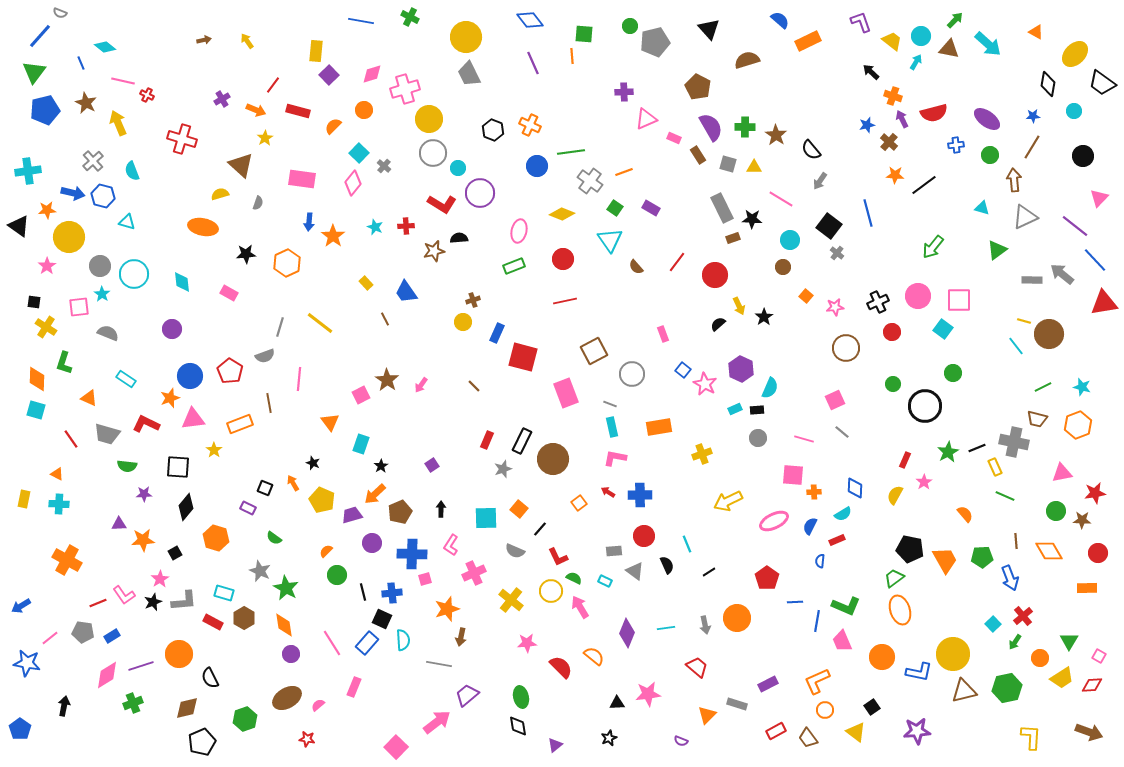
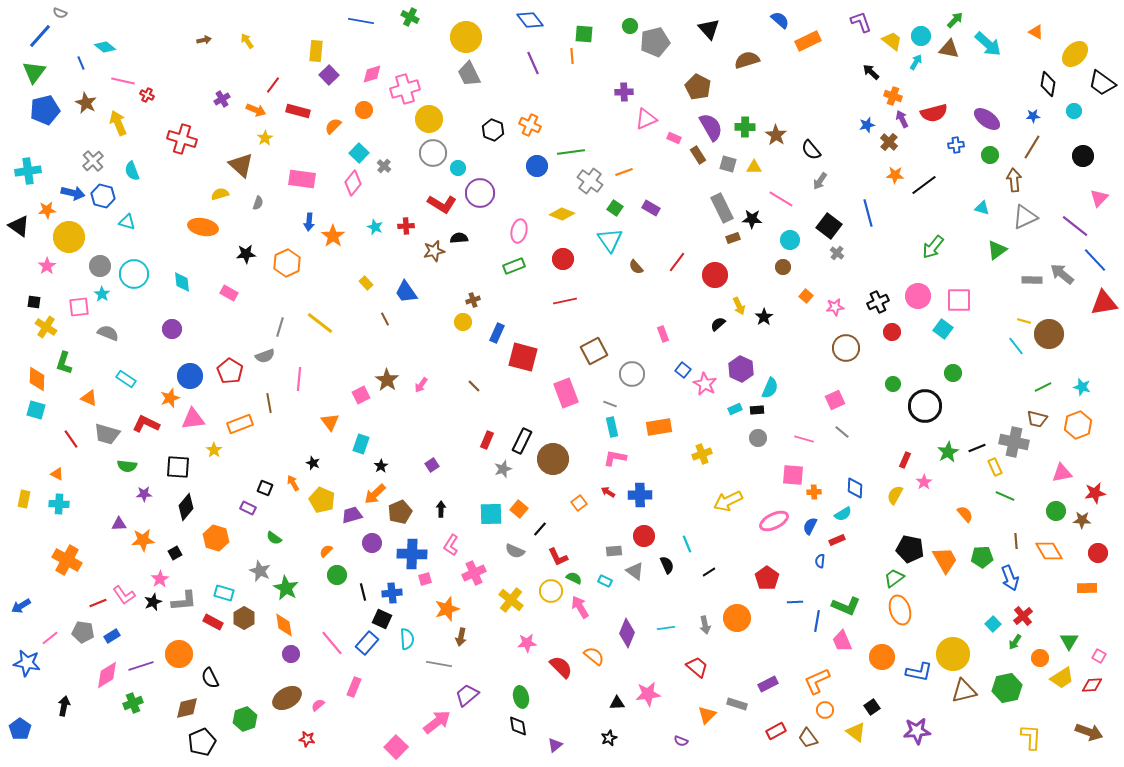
cyan square at (486, 518): moved 5 px right, 4 px up
cyan semicircle at (403, 640): moved 4 px right, 1 px up
pink line at (332, 643): rotated 8 degrees counterclockwise
